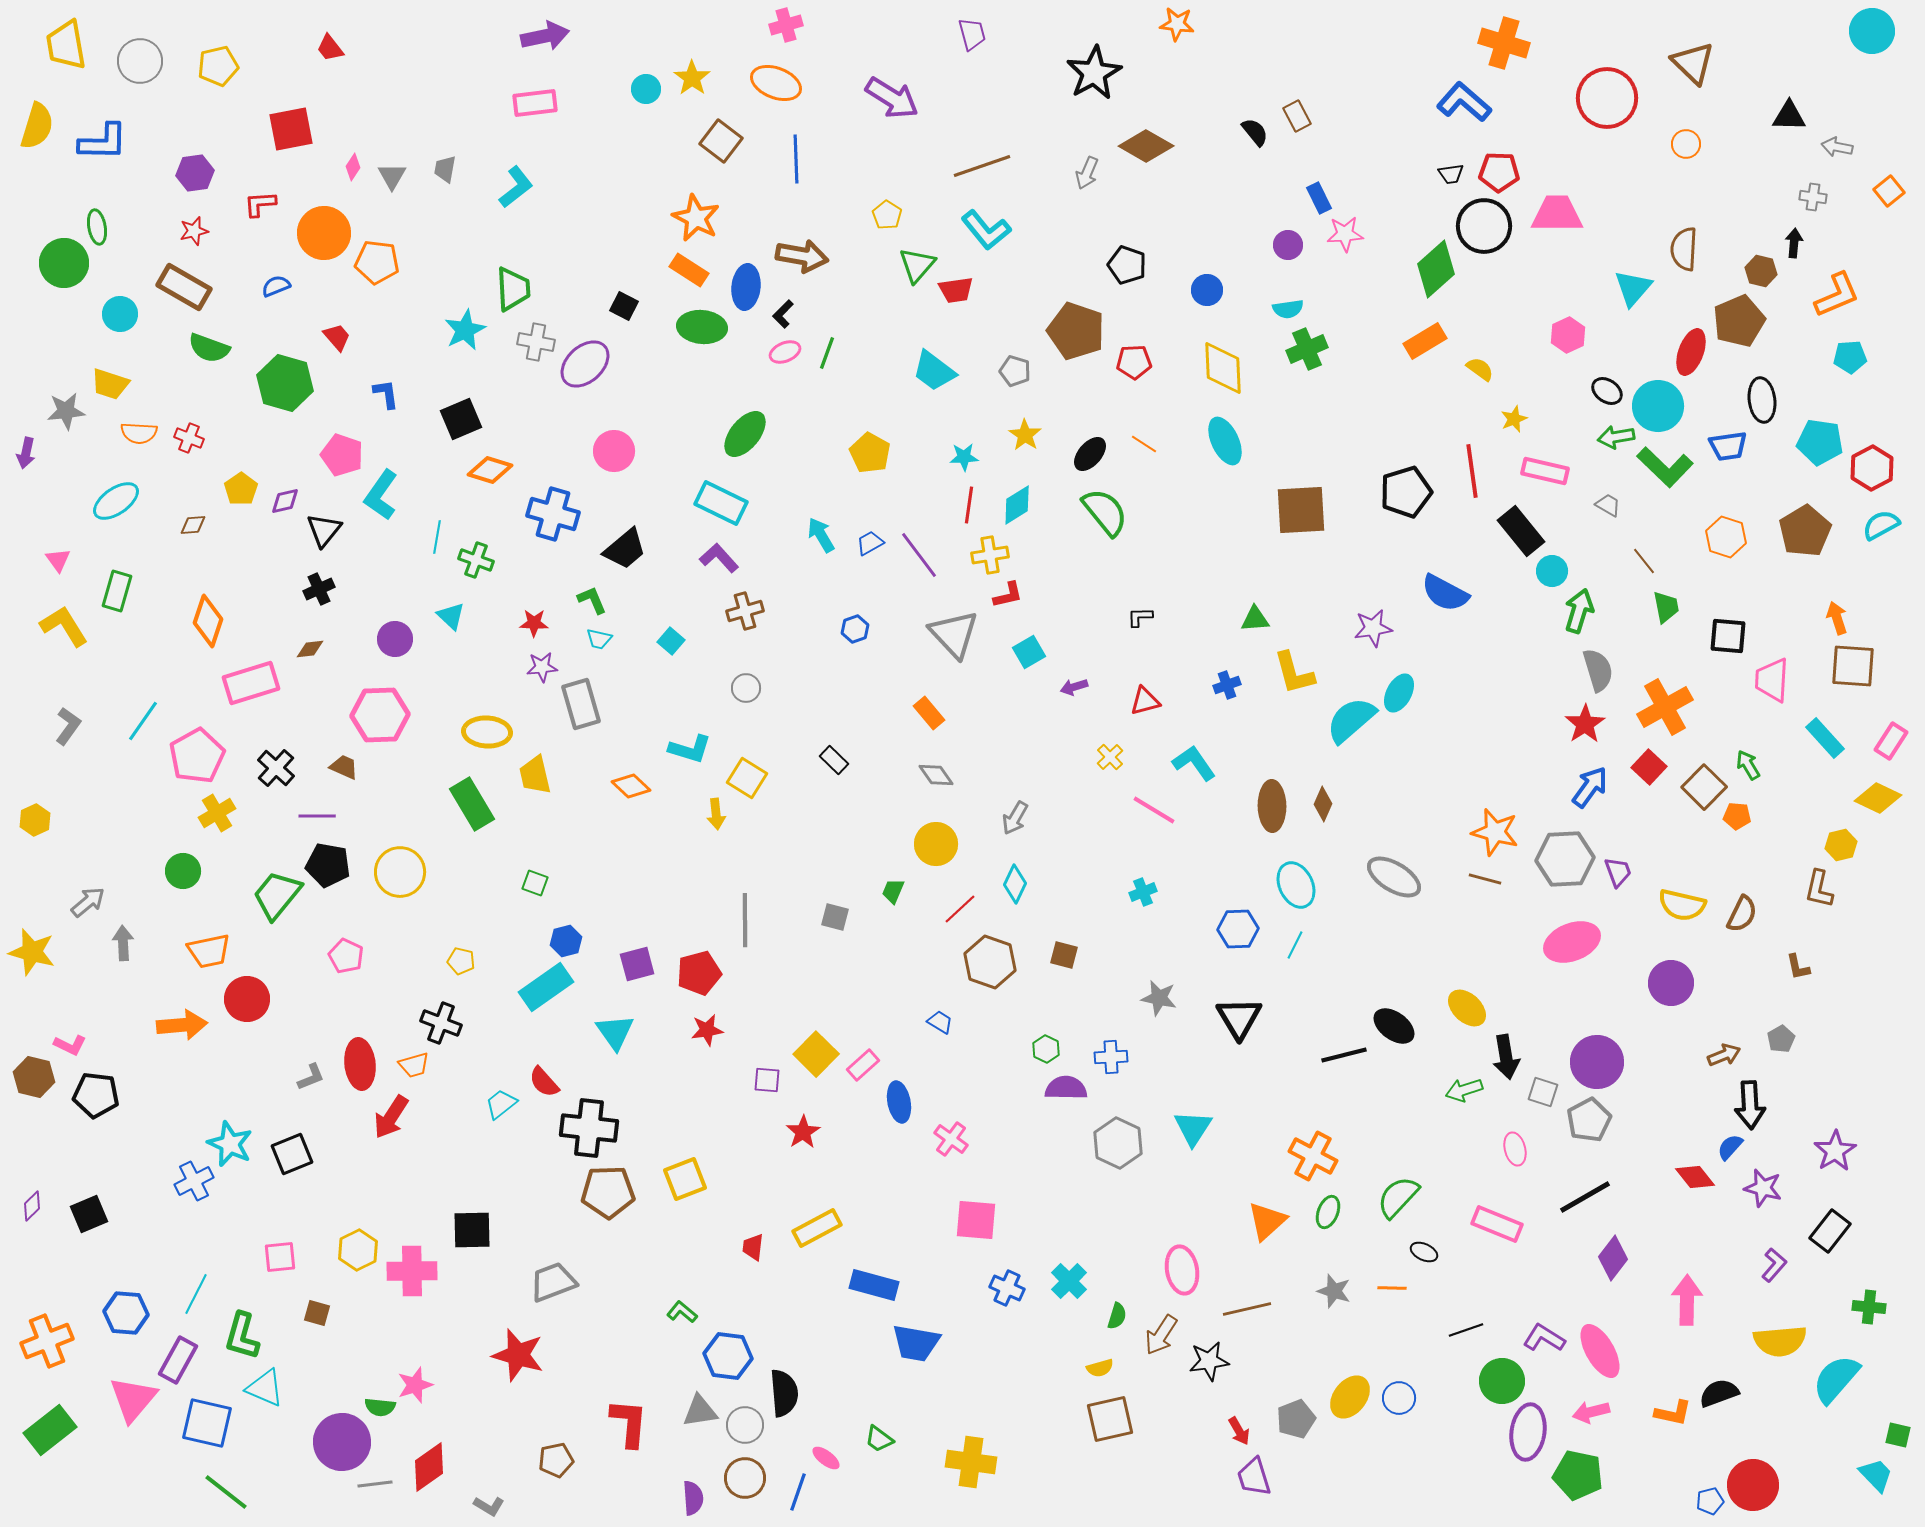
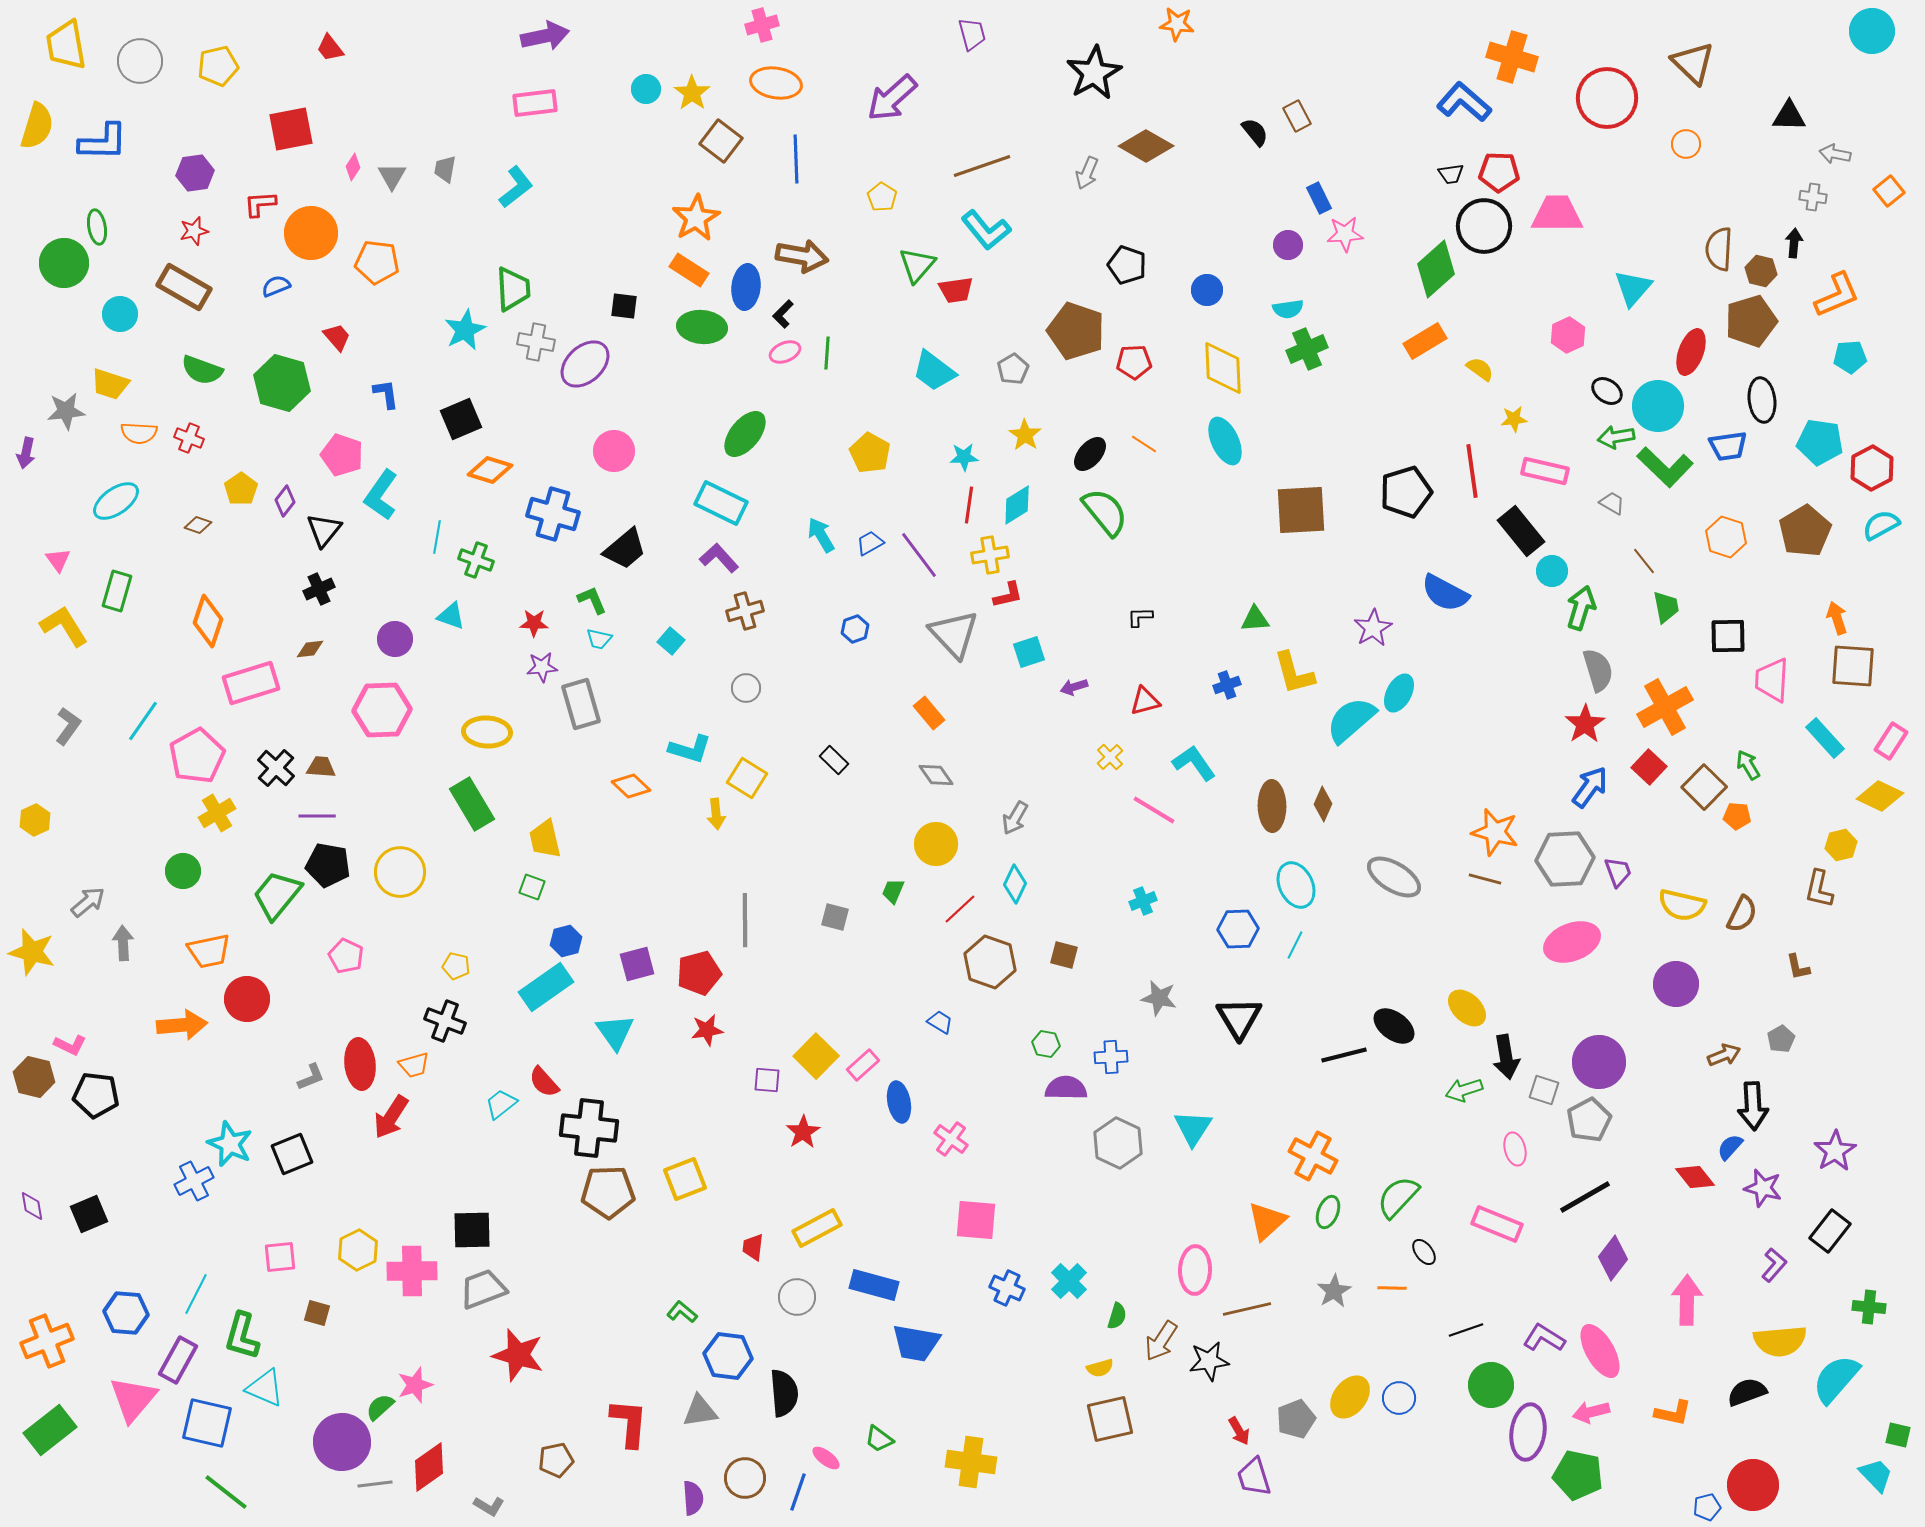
pink cross at (786, 25): moved 24 px left
orange cross at (1504, 43): moved 8 px right, 14 px down
yellow star at (692, 78): moved 15 px down
orange ellipse at (776, 83): rotated 12 degrees counterclockwise
purple arrow at (892, 98): rotated 106 degrees clockwise
gray arrow at (1837, 147): moved 2 px left, 7 px down
yellow pentagon at (887, 215): moved 5 px left, 18 px up
orange star at (696, 218): rotated 15 degrees clockwise
orange circle at (324, 233): moved 13 px left
brown semicircle at (1684, 249): moved 35 px right
black square at (624, 306): rotated 20 degrees counterclockwise
brown pentagon at (1739, 321): moved 12 px right; rotated 6 degrees clockwise
green semicircle at (209, 348): moved 7 px left, 22 px down
green line at (827, 353): rotated 16 degrees counterclockwise
gray pentagon at (1015, 371): moved 2 px left, 2 px up; rotated 24 degrees clockwise
green hexagon at (285, 383): moved 3 px left
yellow star at (1514, 419): rotated 16 degrees clockwise
purple diamond at (285, 501): rotated 40 degrees counterclockwise
gray trapezoid at (1608, 505): moved 4 px right, 2 px up
brown diamond at (193, 525): moved 5 px right; rotated 24 degrees clockwise
green arrow at (1579, 611): moved 2 px right, 3 px up
cyan triangle at (451, 616): rotated 24 degrees counterclockwise
purple star at (1373, 628): rotated 21 degrees counterclockwise
black square at (1728, 636): rotated 6 degrees counterclockwise
cyan square at (1029, 652): rotated 12 degrees clockwise
pink hexagon at (380, 715): moved 2 px right, 5 px up
brown trapezoid at (344, 767): moved 23 px left; rotated 20 degrees counterclockwise
yellow trapezoid at (535, 775): moved 10 px right, 64 px down
yellow diamond at (1878, 798): moved 2 px right, 2 px up
green square at (535, 883): moved 3 px left, 4 px down
cyan cross at (1143, 892): moved 9 px down
yellow pentagon at (461, 961): moved 5 px left, 5 px down
purple circle at (1671, 983): moved 5 px right, 1 px down
black cross at (441, 1023): moved 4 px right, 2 px up
green hexagon at (1046, 1049): moved 5 px up; rotated 16 degrees counterclockwise
yellow square at (816, 1054): moved 2 px down
purple circle at (1597, 1062): moved 2 px right
gray square at (1543, 1092): moved 1 px right, 2 px up
black arrow at (1750, 1105): moved 3 px right, 1 px down
purple diamond at (32, 1206): rotated 56 degrees counterclockwise
black ellipse at (1424, 1252): rotated 28 degrees clockwise
pink ellipse at (1182, 1270): moved 13 px right; rotated 12 degrees clockwise
gray trapezoid at (553, 1282): moved 70 px left, 7 px down
gray star at (1334, 1291): rotated 24 degrees clockwise
brown arrow at (1161, 1335): moved 6 px down
green circle at (1502, 1381): moved 11 px left, 4 px down
black semicircle at (1719, 1393): moved 28 px right, 1 px up
green semicircle at (380, 1407): rotated 132 degrees clockwise
gray circle at (745, 1425): moved 52 px right, 128 px up
blue pentagon at (1710, 1501): moved 3 px left, 6 px down
